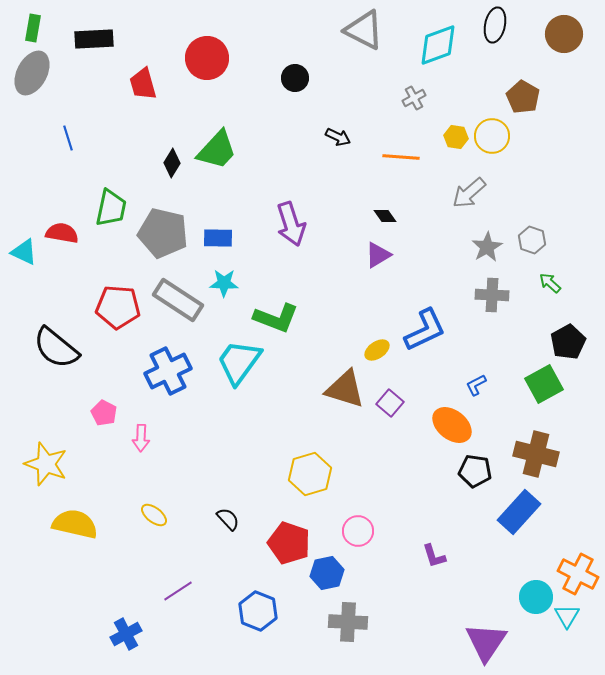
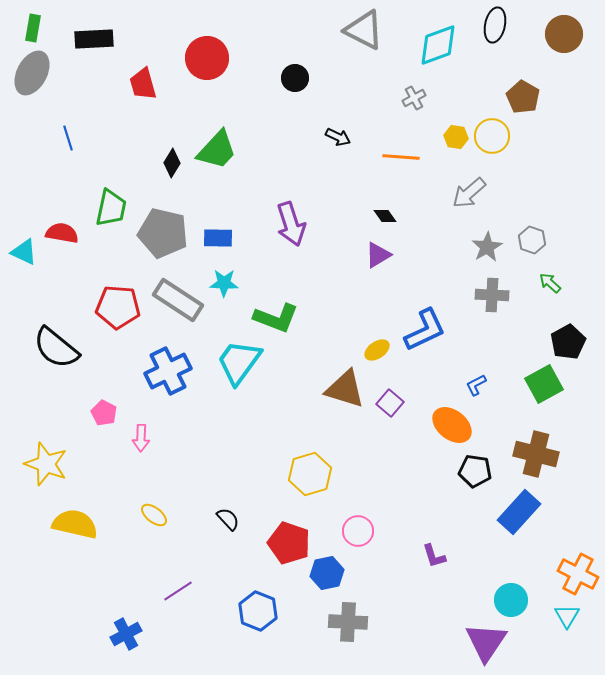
cyan circle at (536, 597): moved 25 px left, 3 px down
